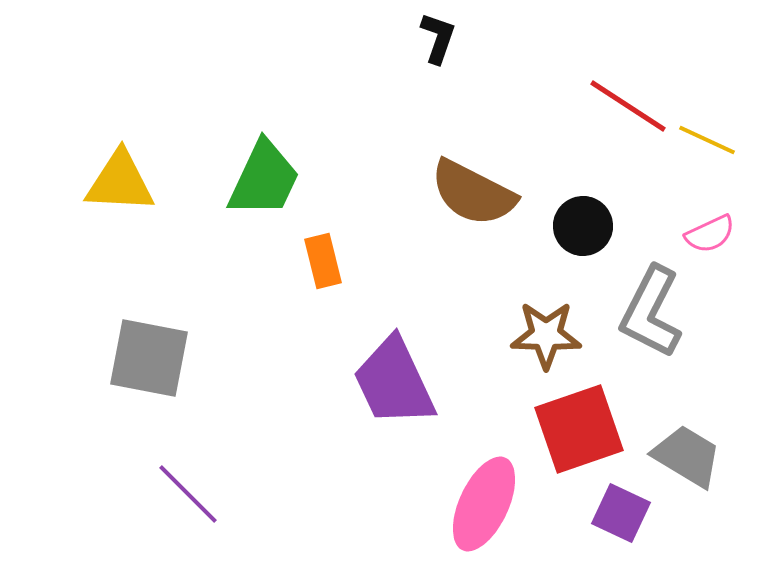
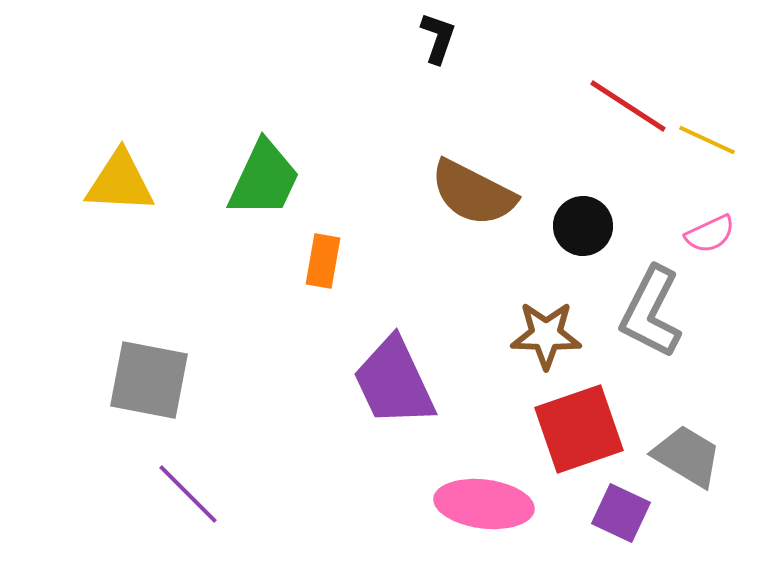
orange rectangle: rotated 24 degrees clockwise
gray square: moved 22 px down
pink ellipse: rotated 72 degrees clockwise
